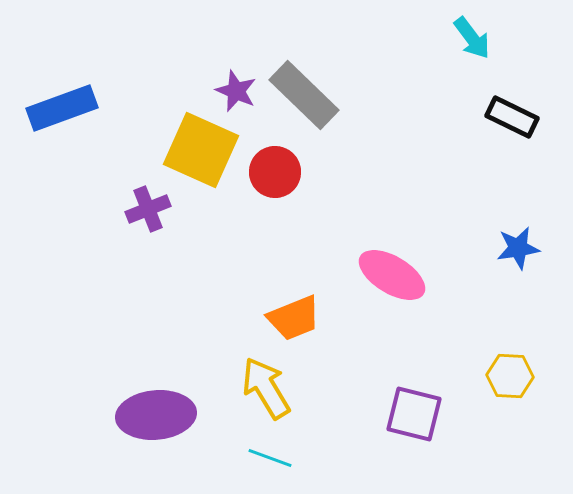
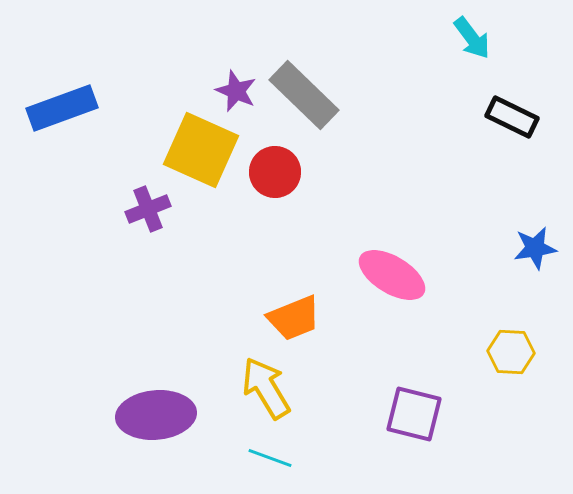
blue star: moved 17 px right
yellow hexagon: moved 1 px right, 24 px up
